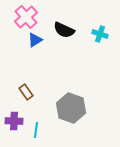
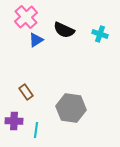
blue triangle: moved 1 px right
gray hexagon: rotated 12 degrees counterclockwise
